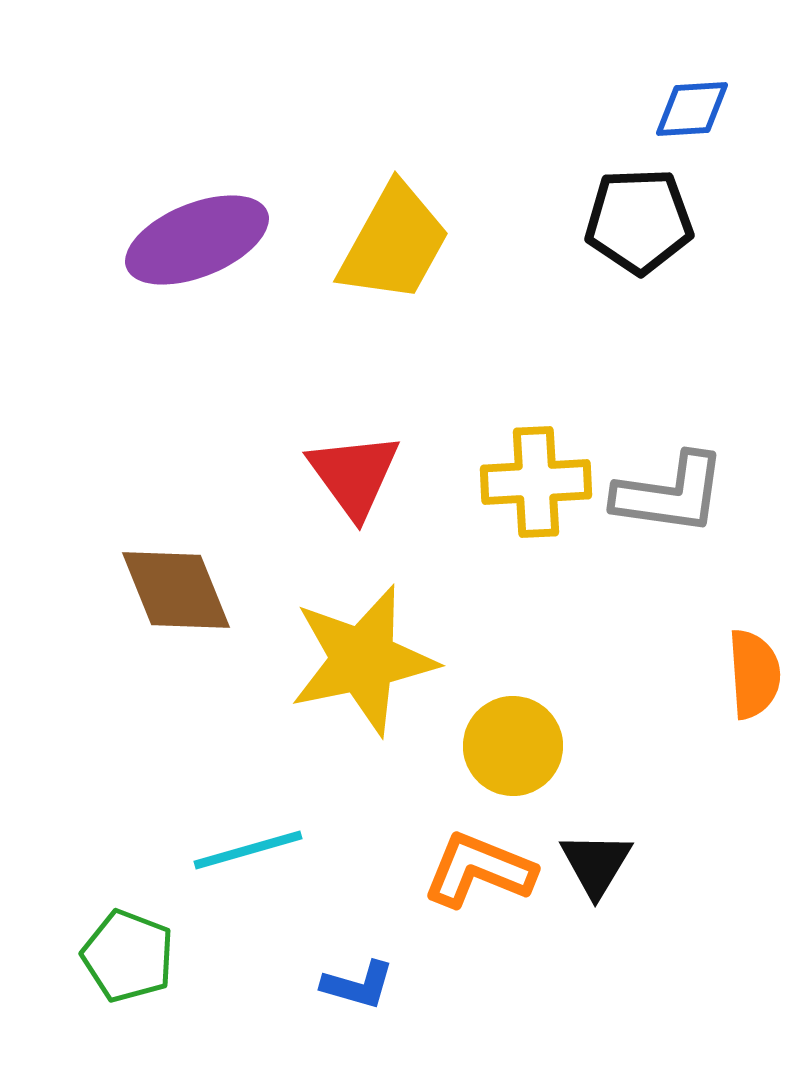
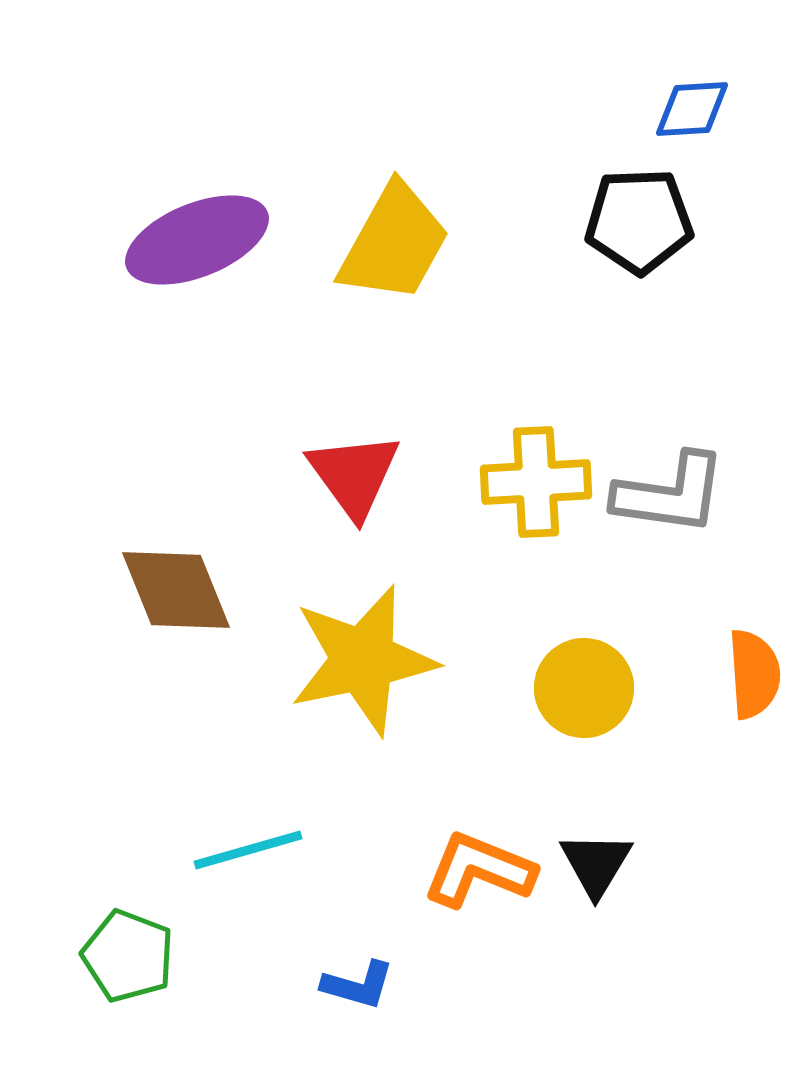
yellow circle: moved 71 px right, 58 px up
